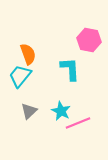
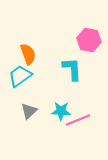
cyan L-shape: moved 2 px right
cyan trapezoid: rotated 15 degrees clockwise
cyan star: rotated 24 degrees counterclockwise
pink line: moved 3 px up
